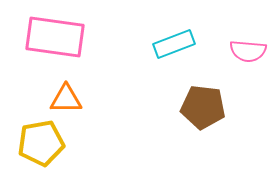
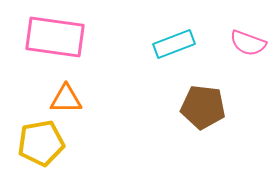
pink semicircle: moved 8 px up; rotated 15 degrees clockwise
